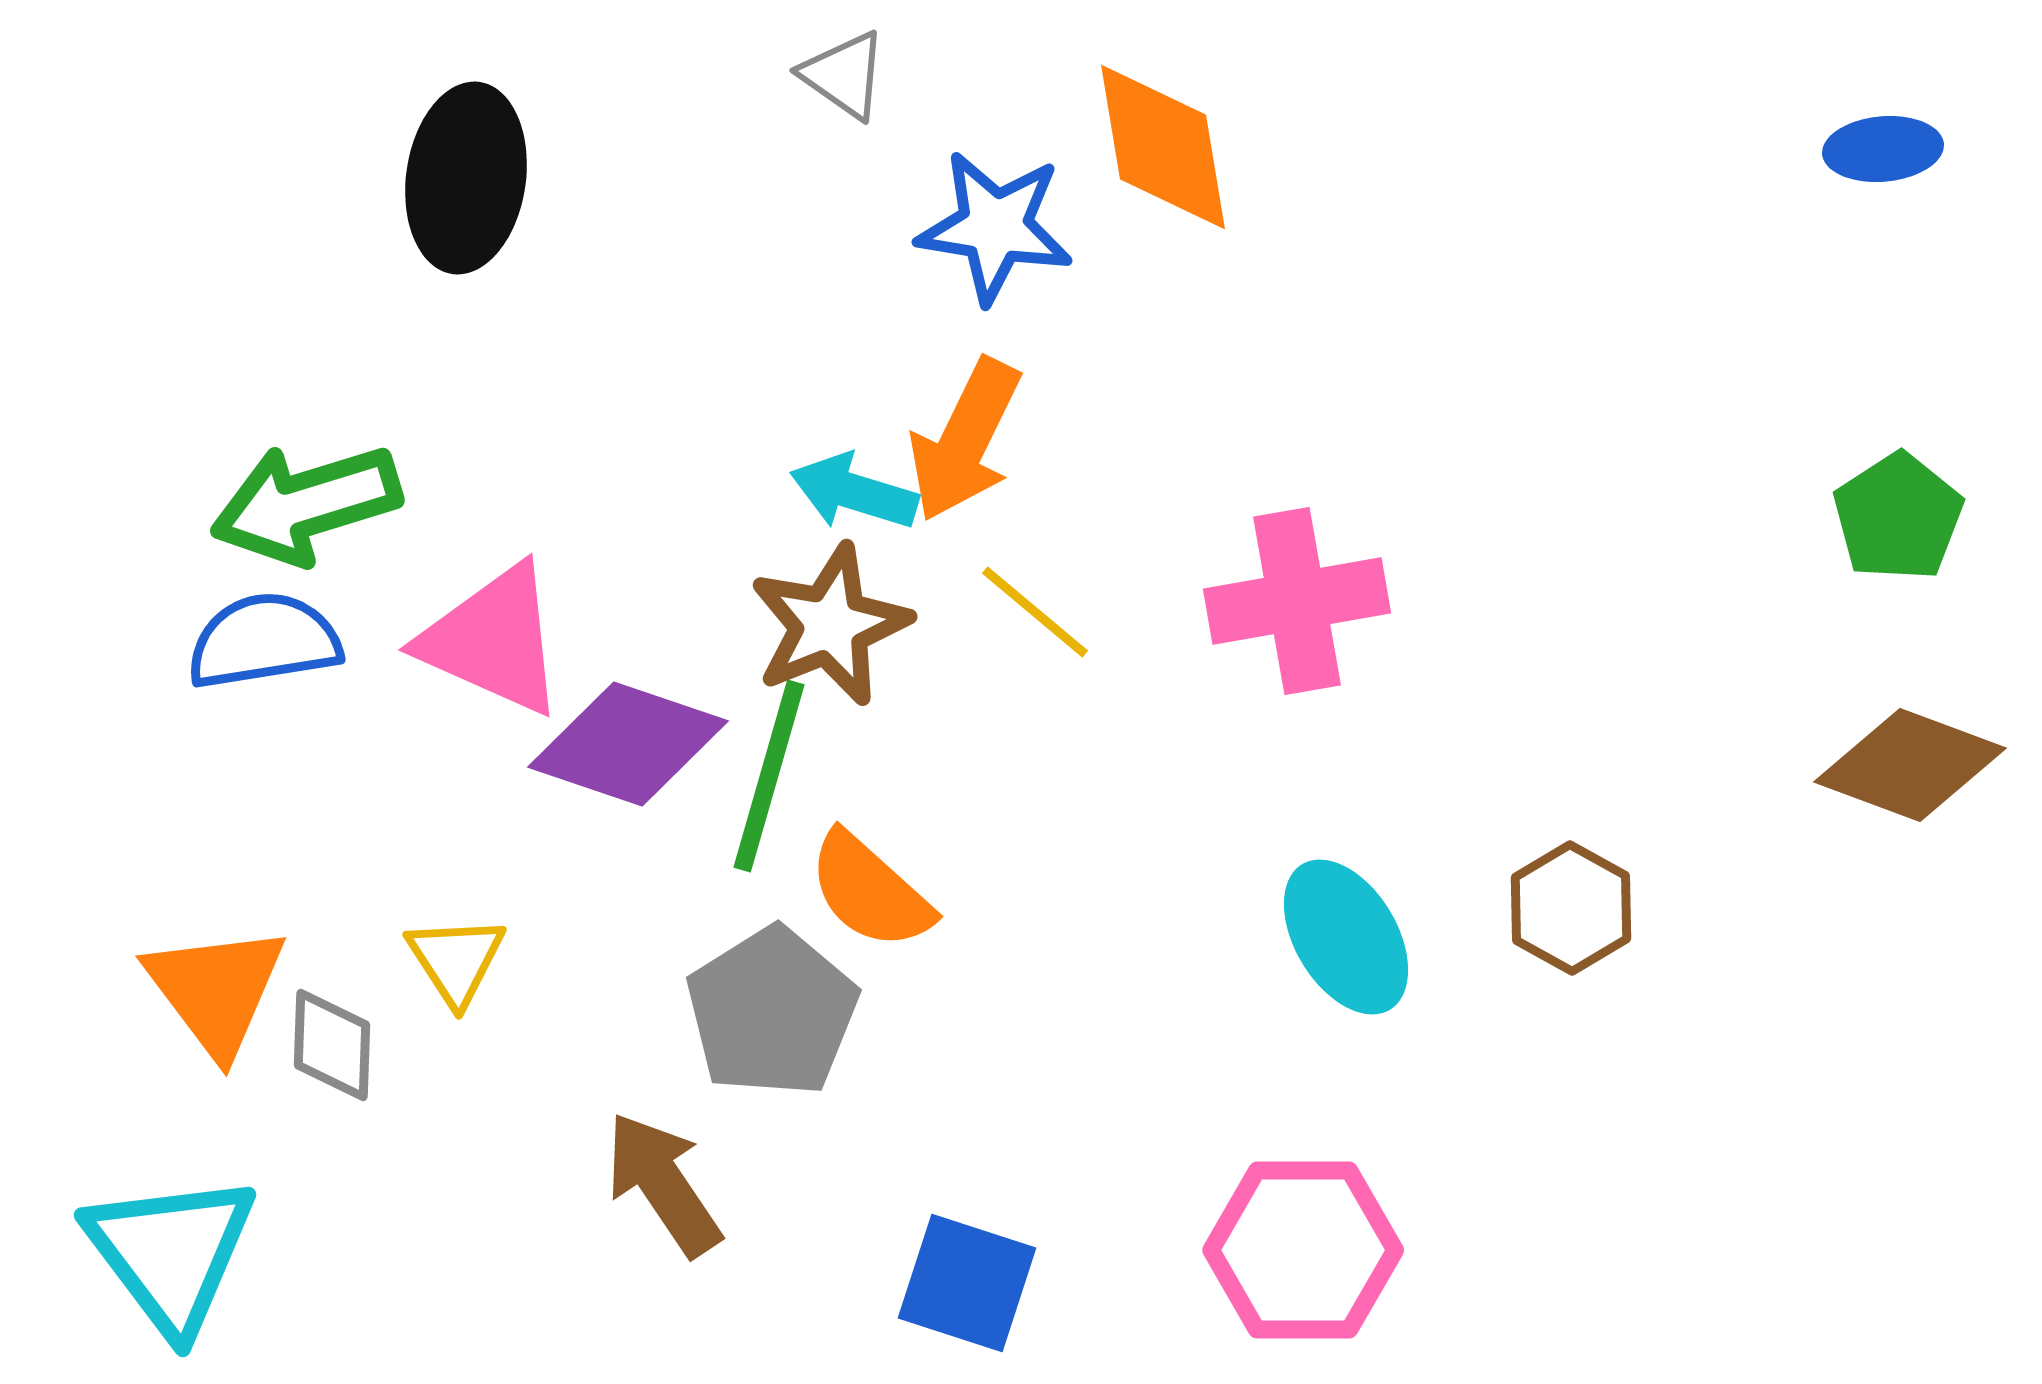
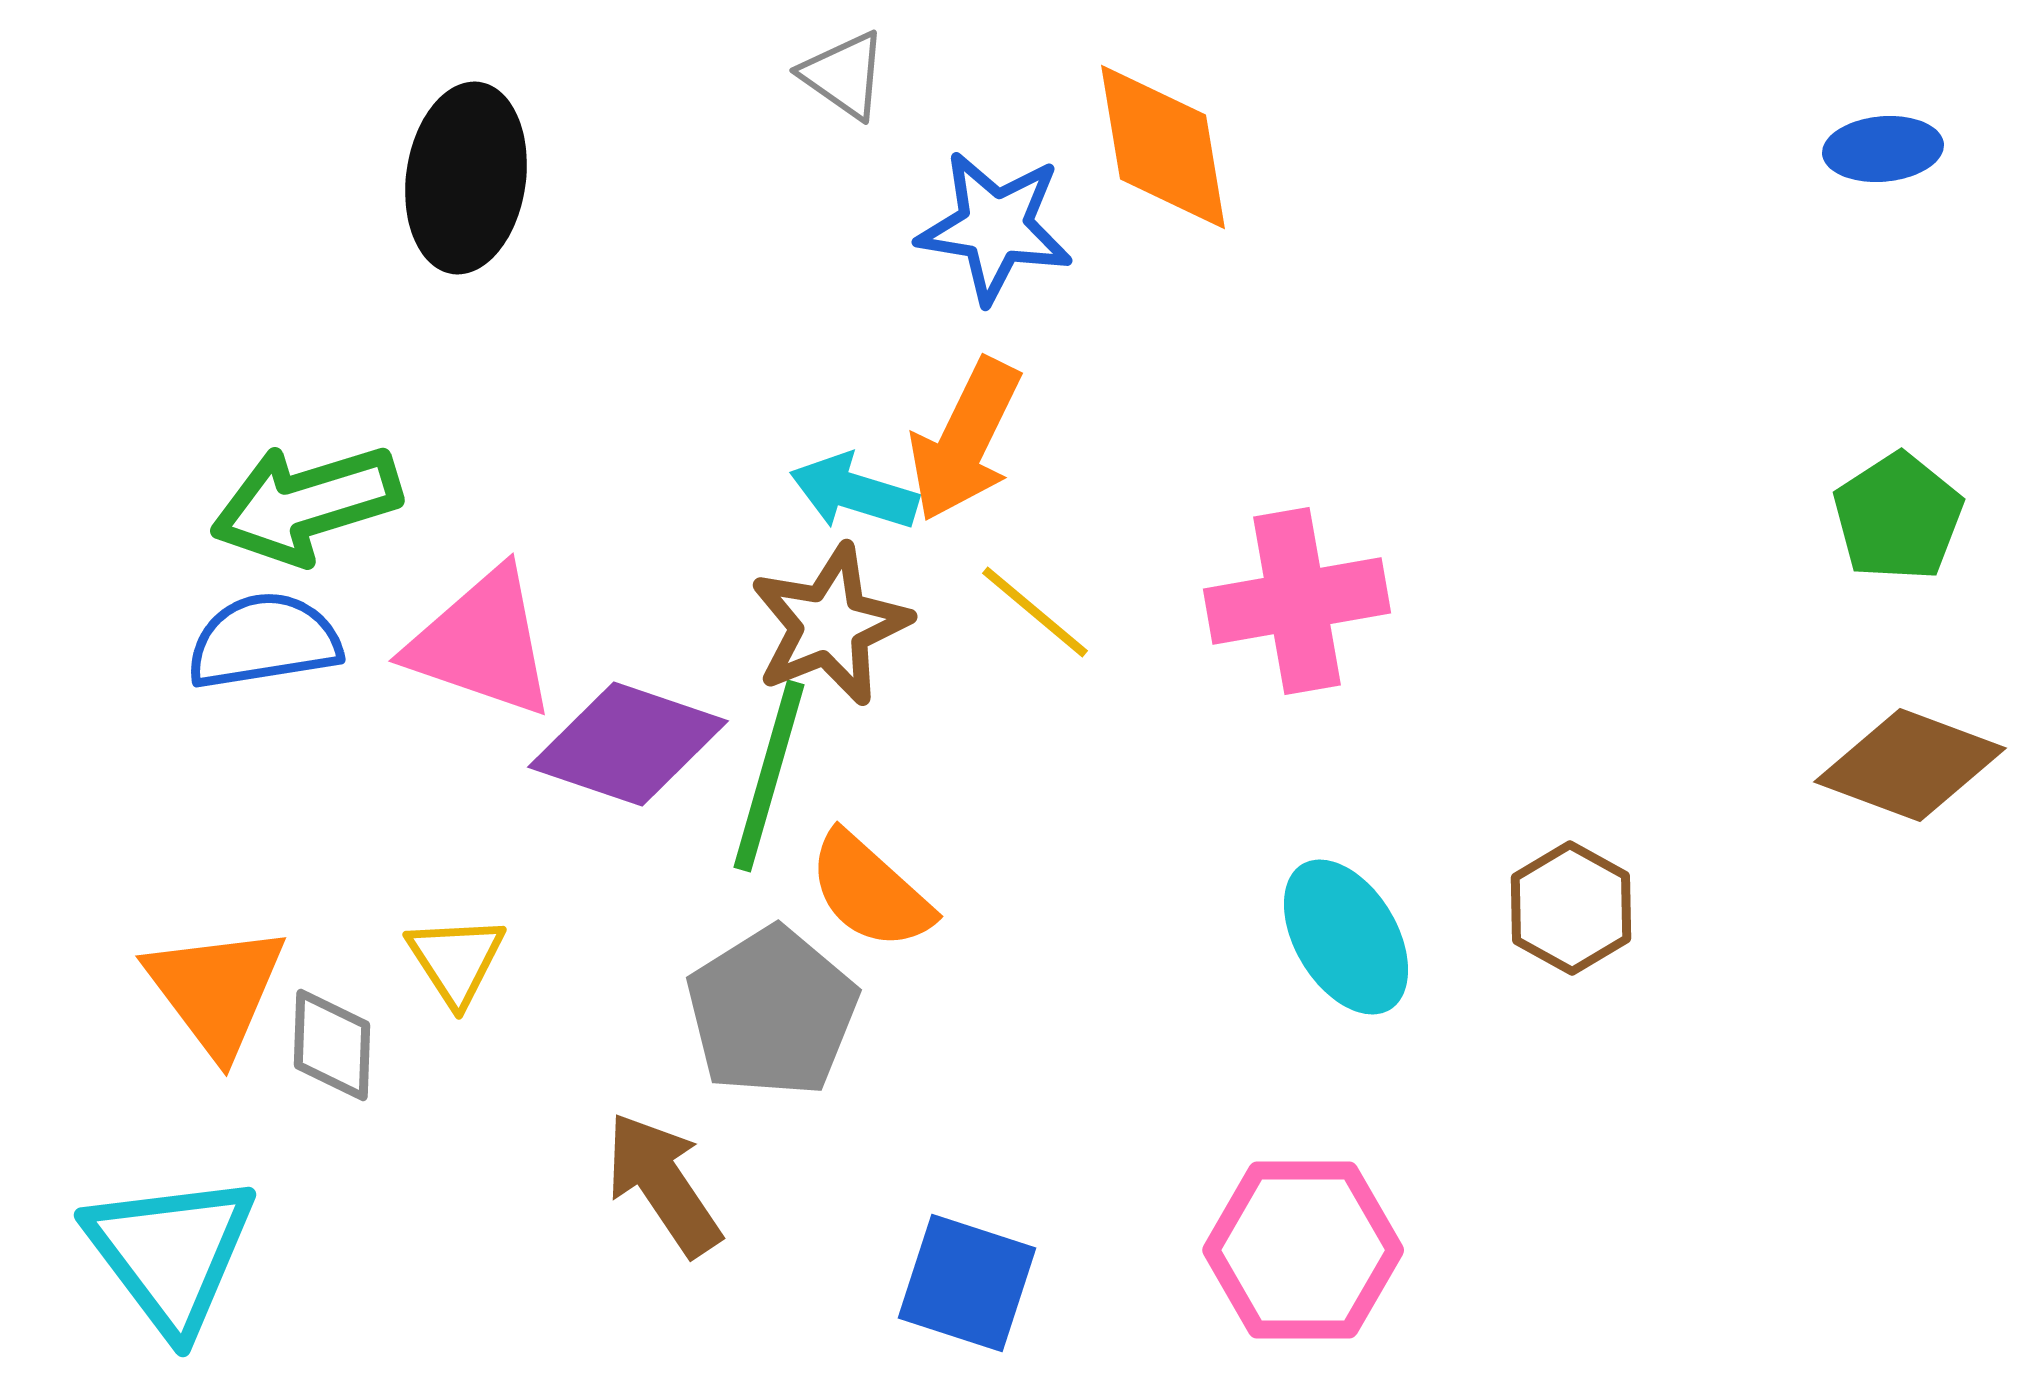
pink triangle: moved 11 px left, 3 px down; rotated 5 degrees counterclockwise
